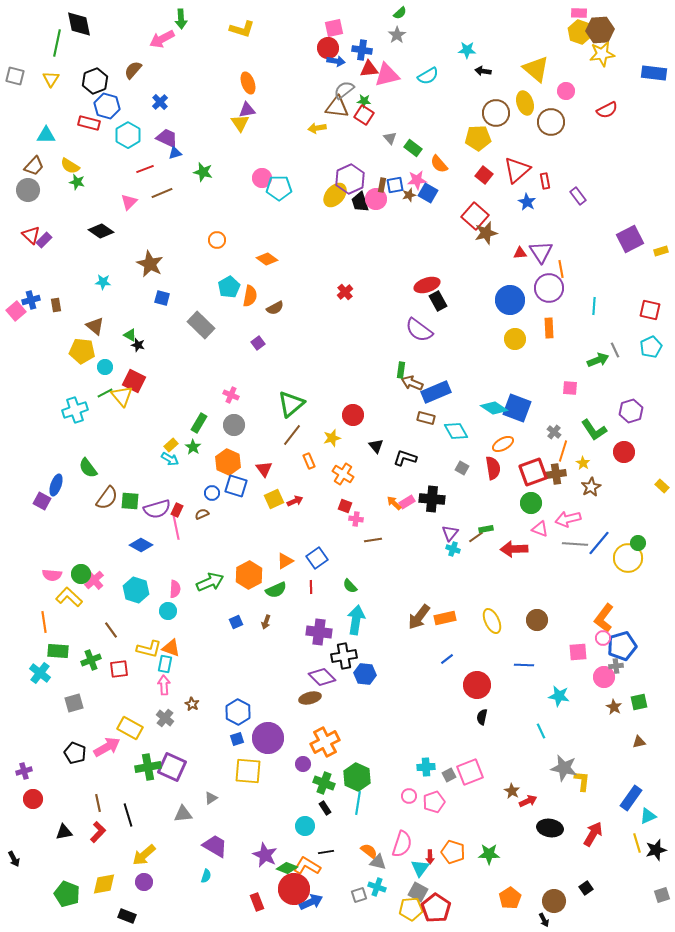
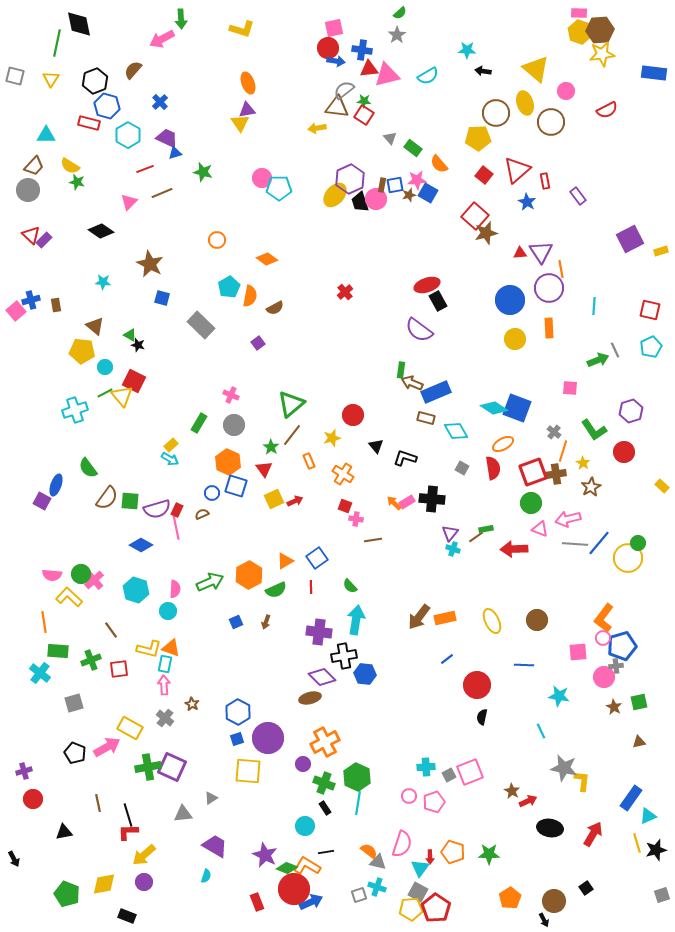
green star at (193, 447): moved 78 px right
red L-shape at (98, 832): moved 30 px right; rotated 135 degrees counterclockwise
